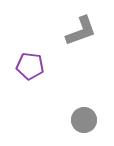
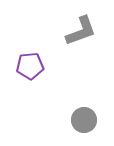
purple pentagon: rotated 12 degrees counterclockwise
